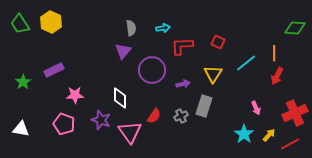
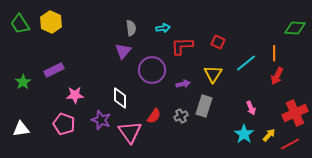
pink arrow: moved 5 px left
white triangle: rotated 18 degrees counterclockwise
